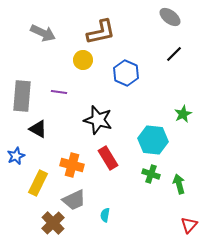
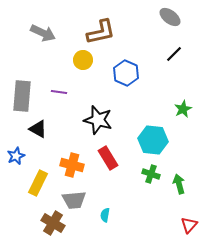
green star: moved 5 px up
gray trapezoid: rotated 20 degrees clockwise
brown cross: rotated 15 degrees counterclockwise
